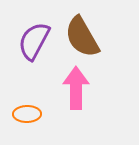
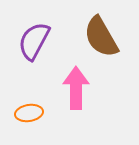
brown semicircle: moved 19 px right
orange ellipse: moved 2 px right, 1 px up; rotated 8 degrees counterclockwise
